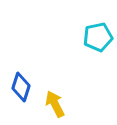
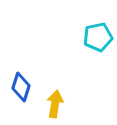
yellow arrow: rotated 36 degrees clockwise
